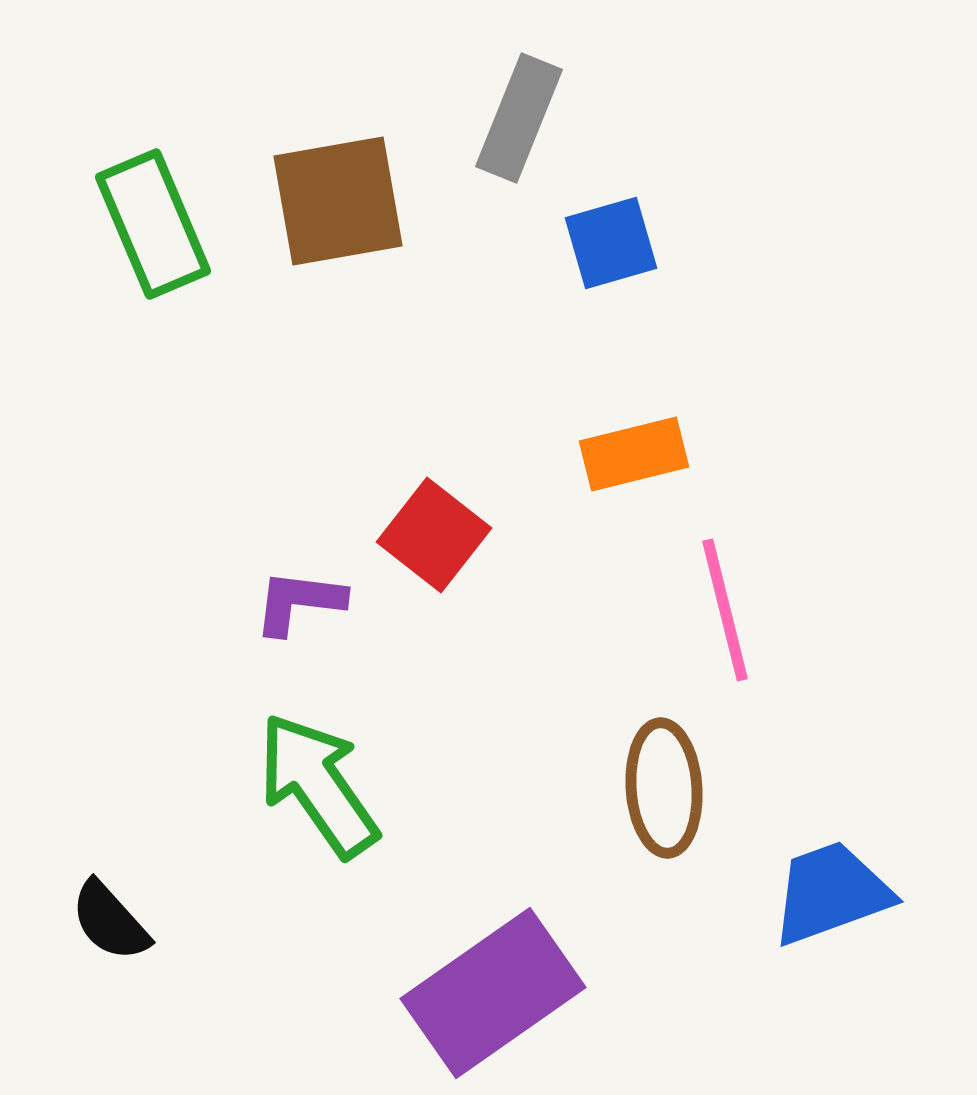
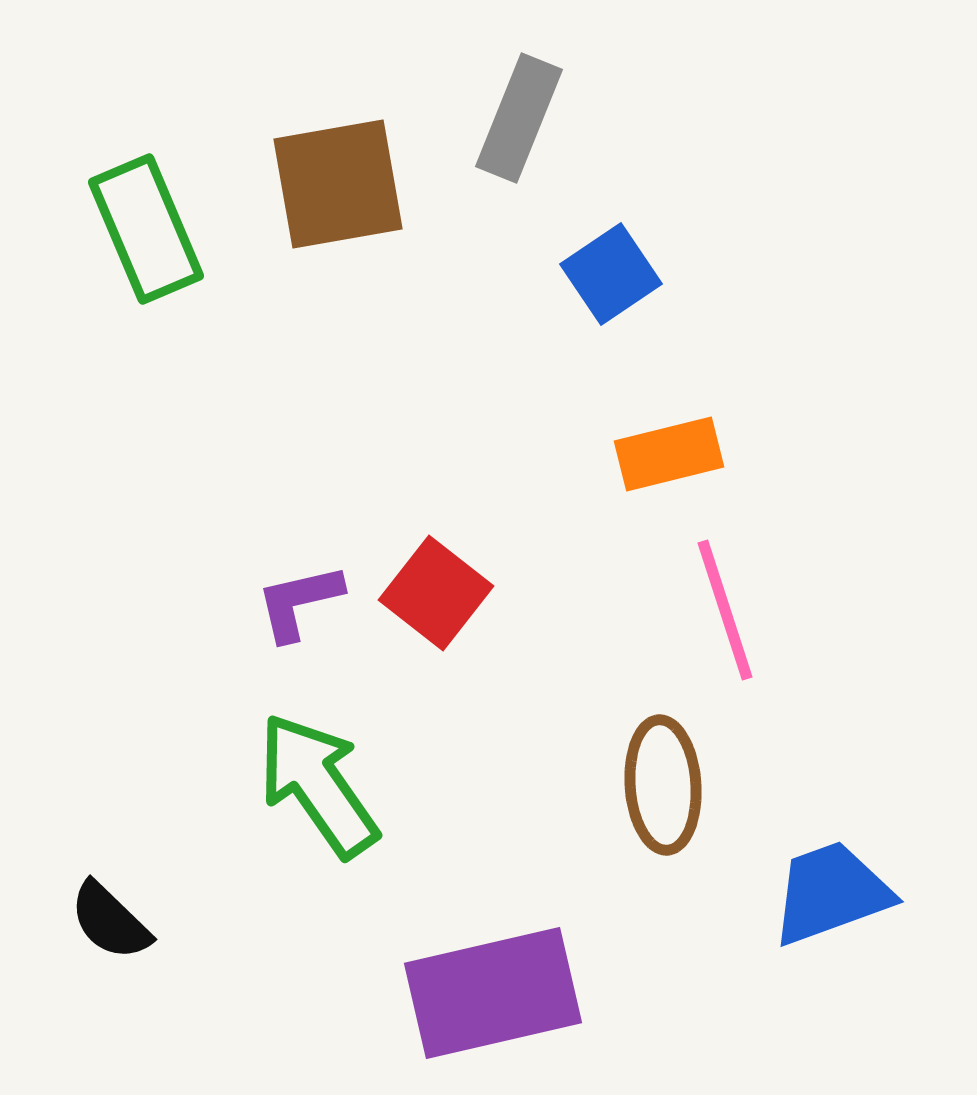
brown square: moved 17 px up
green rectangle: moved 7 px left, 5 px down
blue square: moved 31 px down; rotated 18 degrees counterclockwise
orange rectangle: moved 35 px right
red square: moved 2 px right, 58 px down
purple L-shape: rotated 20 degrees counterclockwise
pink line: rotated 4 degrees counterclockwise
brown ellipse: moved 1 px left, 3 px up
black semicircle: rotated 4 degrees counterclockwise
purple rectangle: rotated 22 degrees clockwise
